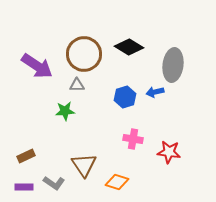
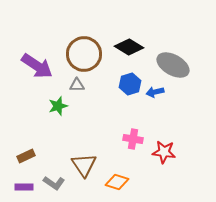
gray ellipse: rotated 68 degrees counterclockwise
blue hexagon: moved 5 px right, 13 px up
green star: moved 7 px left, 5 px up; rotated 12 degrees counterclockwise
red star: moved 5 px left
